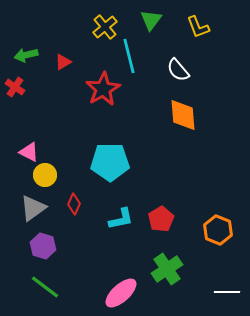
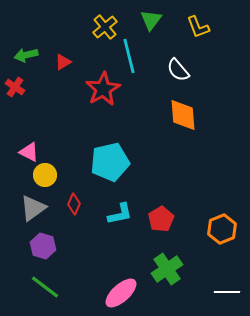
cyan pentagon: rotated 12 degrees counterclockwise
cyan L-shape: moved 1 px left, 5 px up
orange hexagon: moved 4 px right, 1 px up; rotated 16 degrees clockwise
